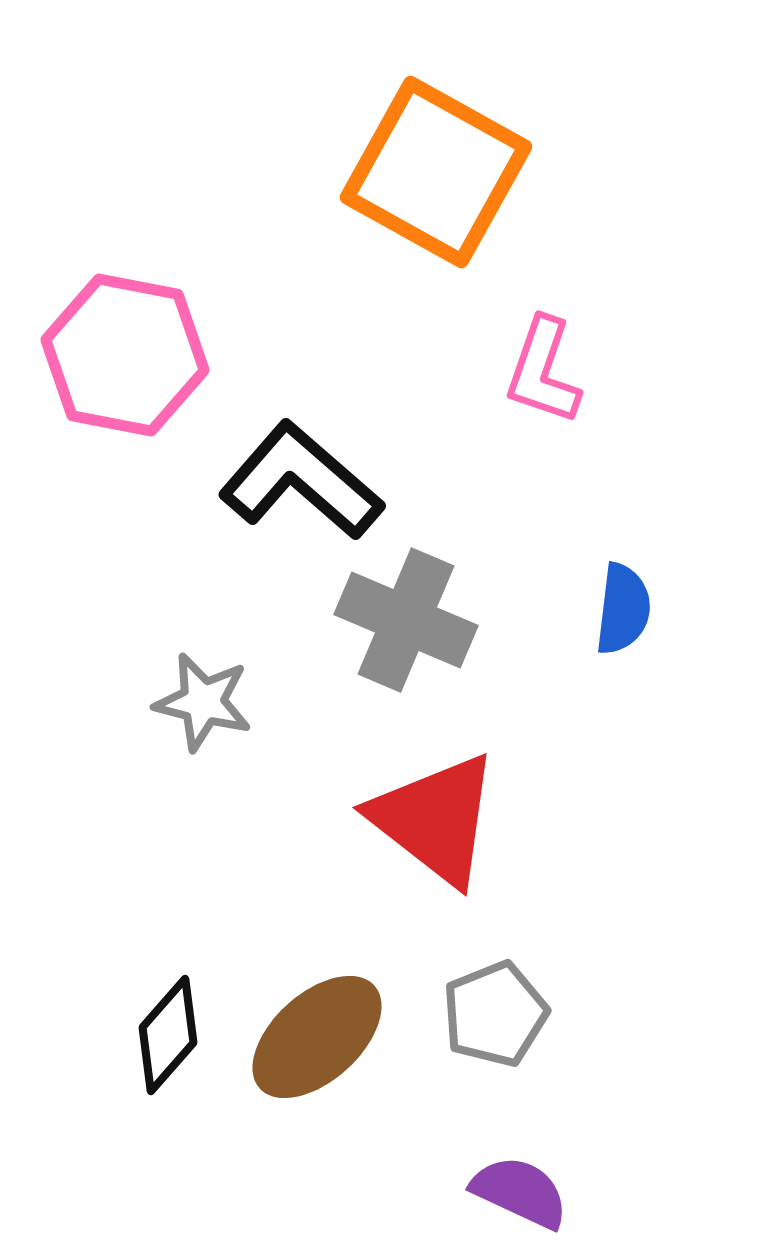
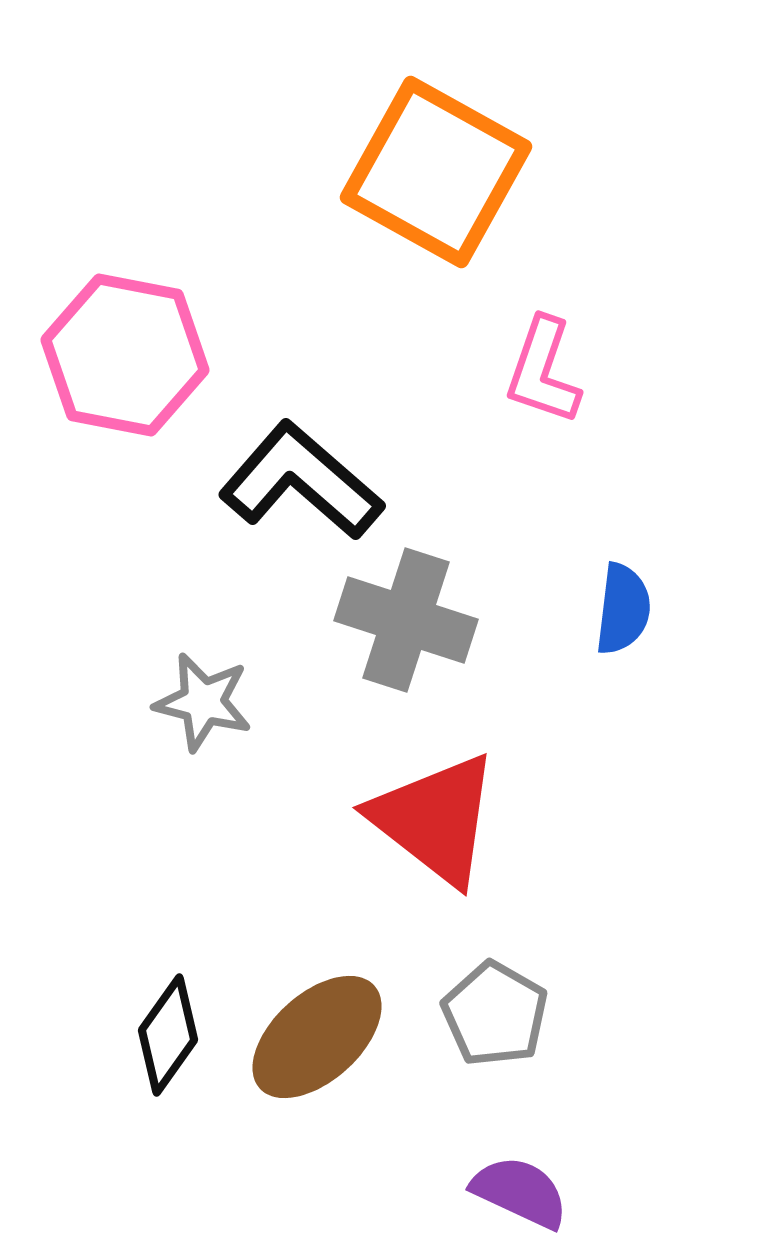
gray cross: rotated 5 degrees counterclockwise
gray pentagon: rotated 20 degrees counterclockwise
black diamond: rotated 6 degrees counterclockwise
